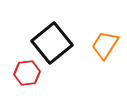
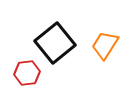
black square: moved 3 px right
